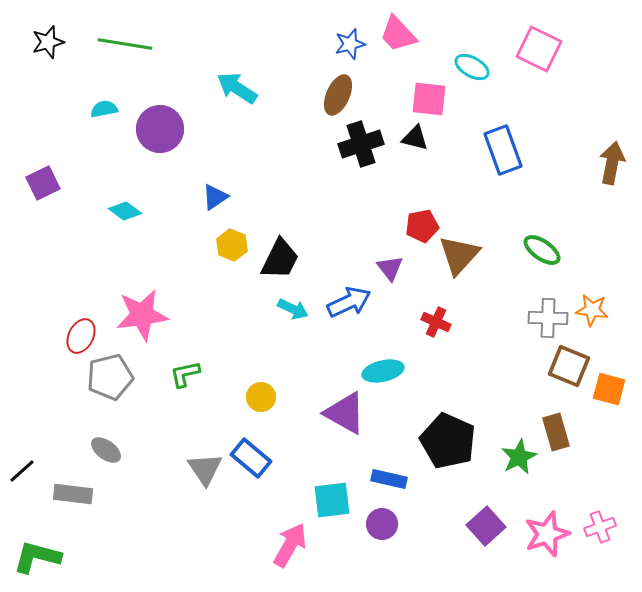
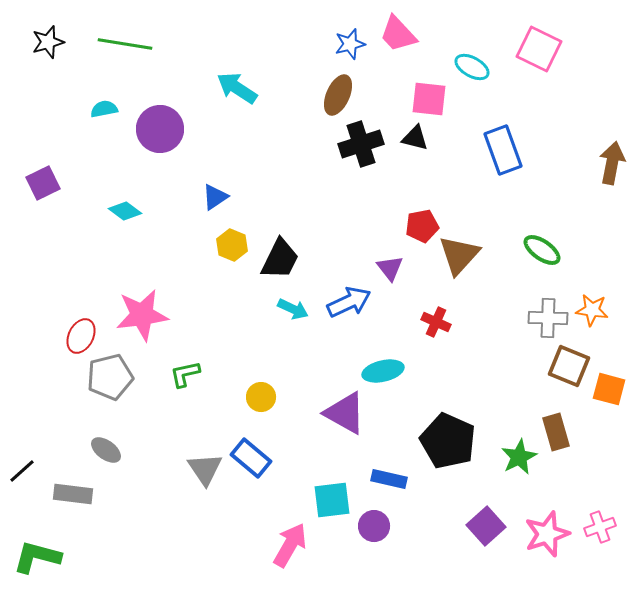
purple circle at (382, 524): moved 8 px left, 2 px down
